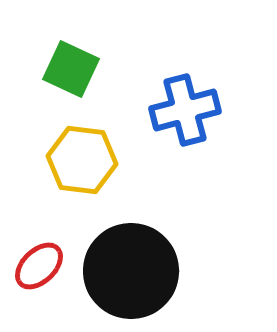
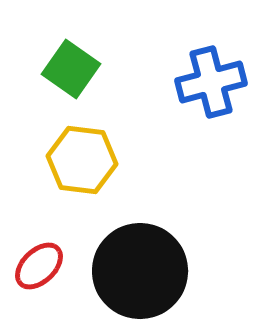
green square: rotated 10 degrees clockwise
blue cross: moved 26 px right, 28 px up
black circle: moved 9 px right
